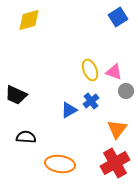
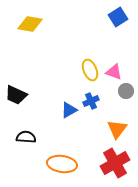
yellow diamond: moved 1 px right, 4 px down; rotated 25 degrees clockwise
blue cross: rotated 14 degrees clockwise
orange ellipse: moved 2 px right
